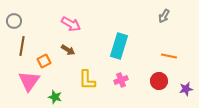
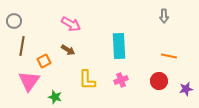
gray arrow: rotated 32 degrees counterclockwise
cyan rectangle: rotated 20 degrees counterclockwise
